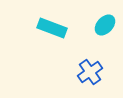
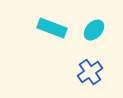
cyan ellipse: moved 11 px left, 5 px down
